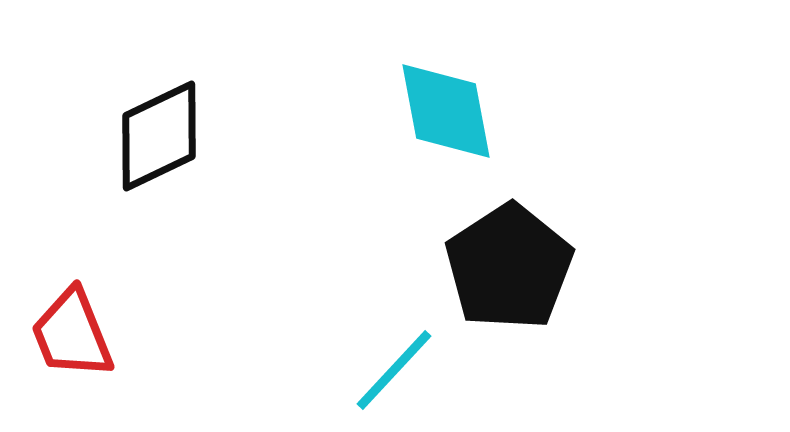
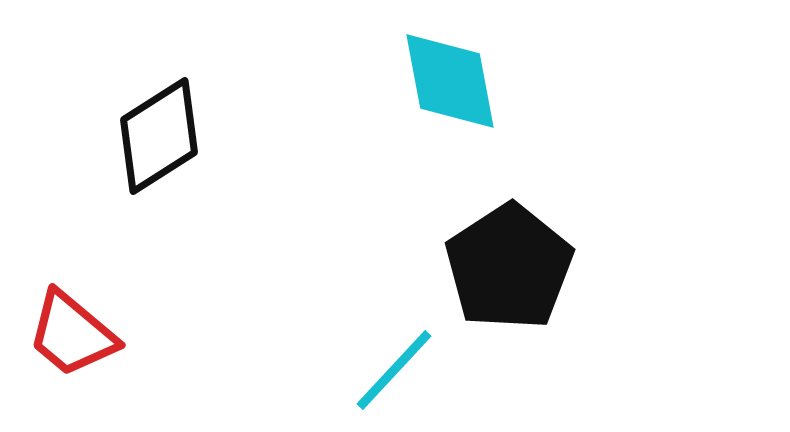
cyan diamond: moved 4 px right, 30 px up
black diamond: rotated 7 degrees counterclockwise
red trapezoid: rotated 28 degrees counterclockwise
